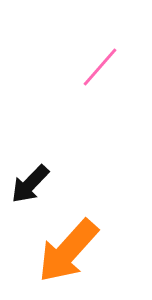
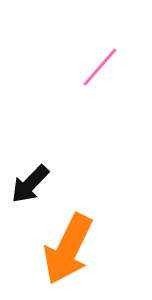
orange arrow: moved 2 px up; rotated 16 degrees counterclockwise
